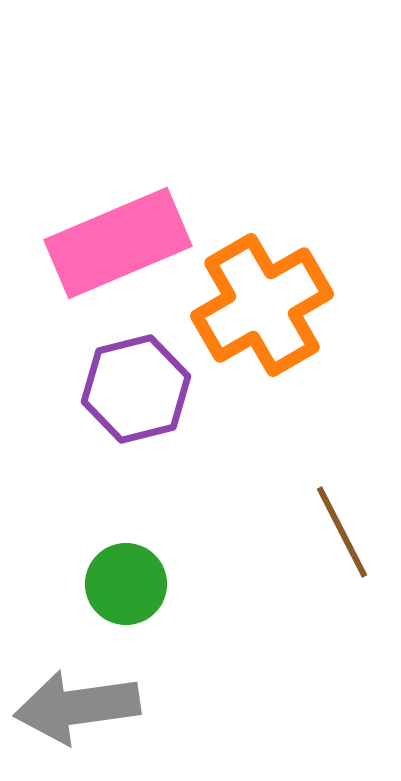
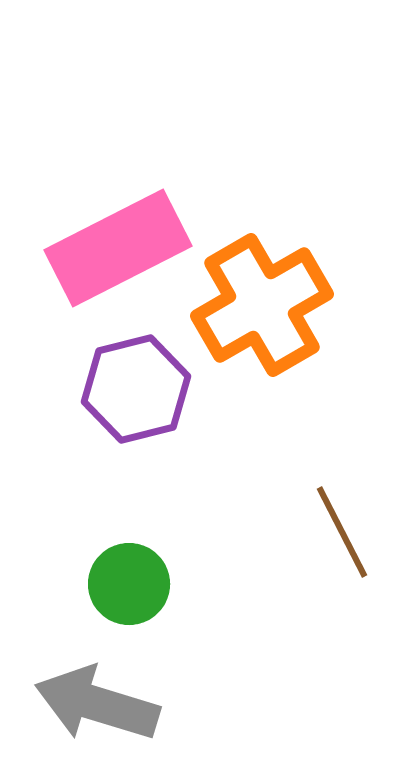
pink rectangle: moved 5 px down; rotated 4 degrees counterclockwise
green circle: moved 3 px right
gray arrow: moved 20 px right, 3 px up; rotated 25 degrees clockwise
